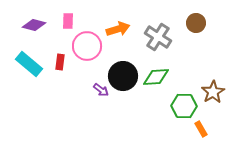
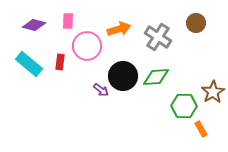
orange arrow: moved 1 px right
